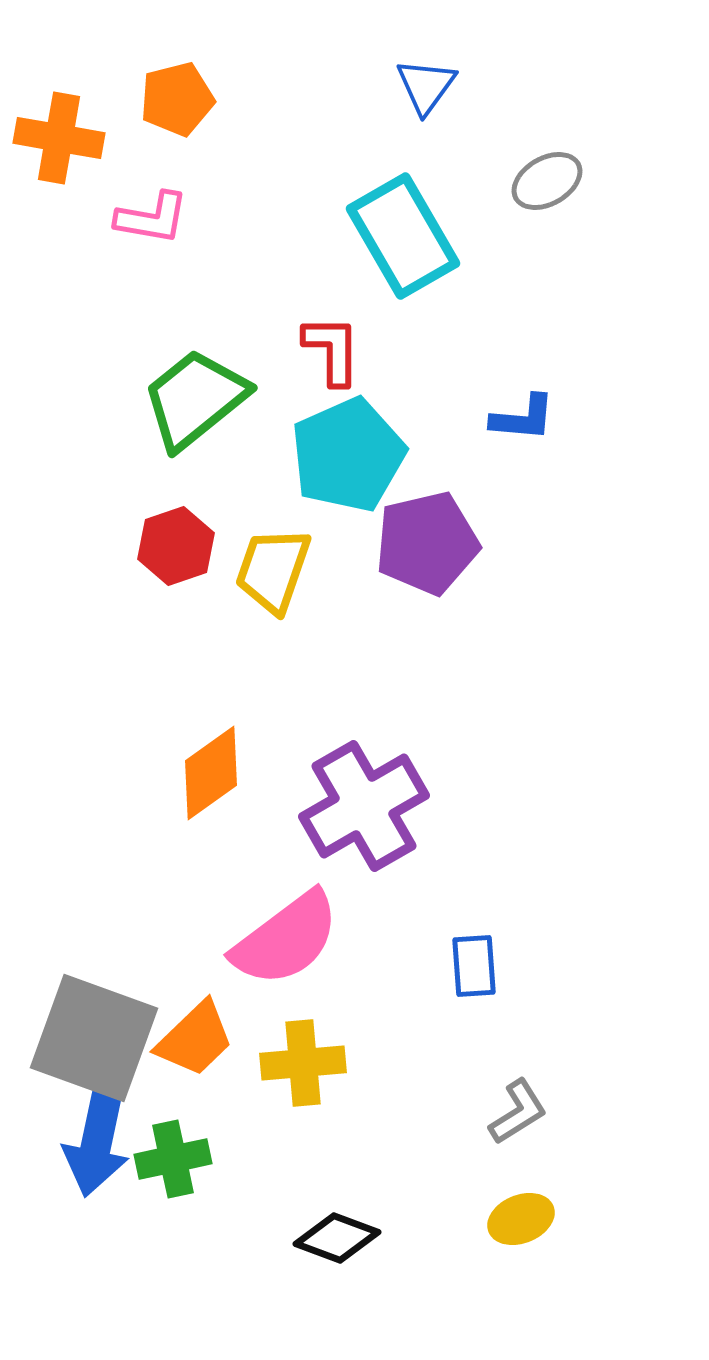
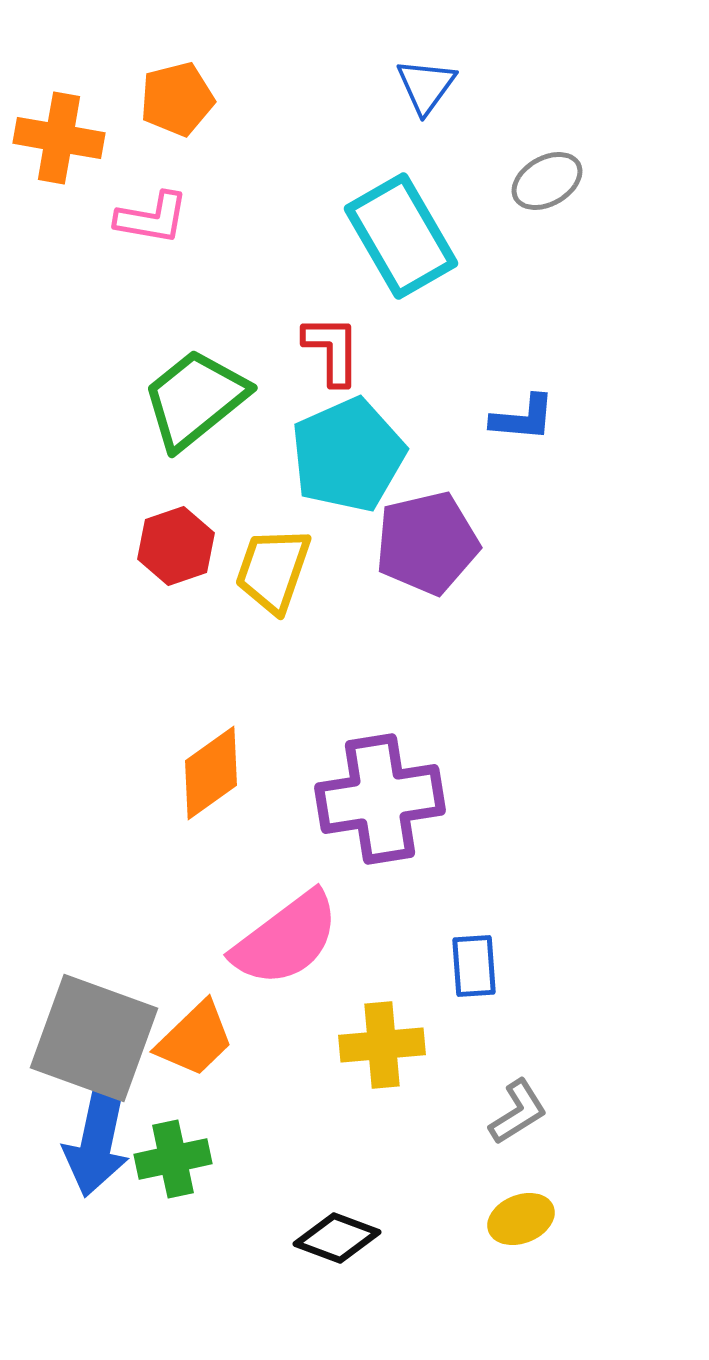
cyan rectangle: moved 2 px left
purple cross: moved 16 px right, 7 px up; rotated 21 degrees clockwise
yellow cross: moved 79 px right, 18 px up
